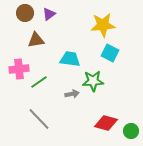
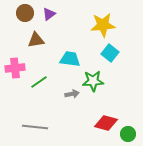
cyan square: rotated 12 degrees clockwise
pink cross: moved 4 px left, 1 px up
gray line: moved 4 px left, 8 px down; rotated 40 degrees counterclockwise
green circle: moved 3 px left, 3 px down
